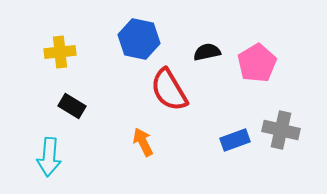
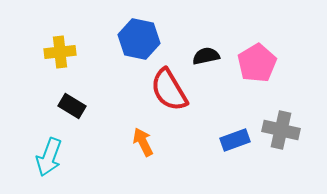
black semicircle: moved 1 px left, 4 px down
cyan arrow: rotated 15 degrees clockwise
